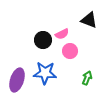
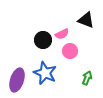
black triangle: moved 3 px left
blue star: rotated 20 degrees clockwise
